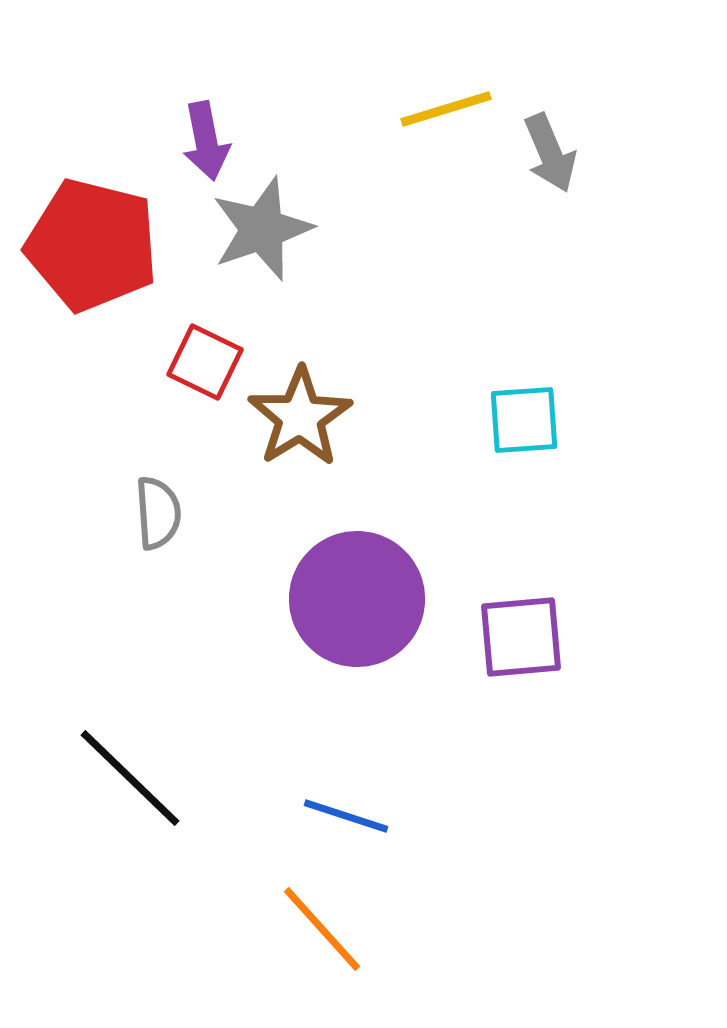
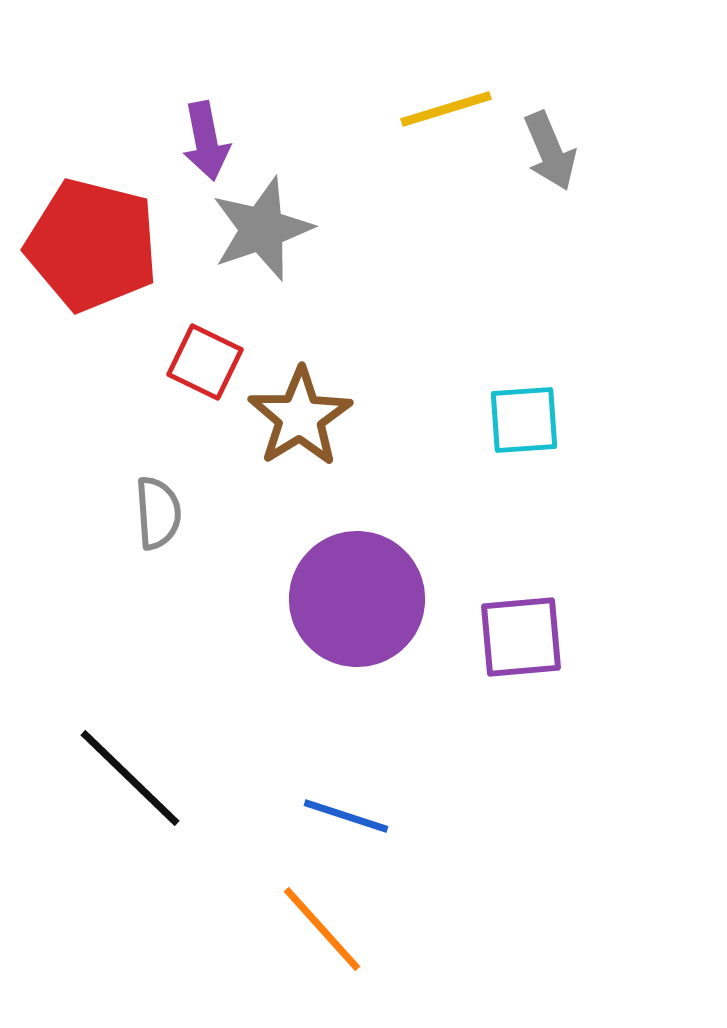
gray arrow: moved 2 px up
